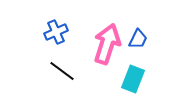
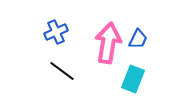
pink arrow: moved 1 px right, 1 px up; rotated 9 degrees counterclockwise
